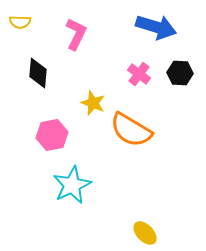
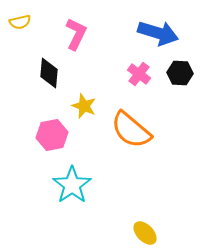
yellow semicircle: rotated 15 degrees counterclockwise
blue arrow: moved 2 px right, 6 px down
black diamond: moved 11 px right
yellow star: moved 9 px left, 3 px down
orange semicircle: rotated 9 degrees clockwise
cyan star: rotated 9 degrees counterclockwise
